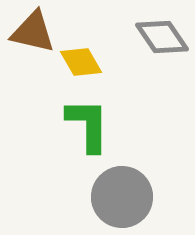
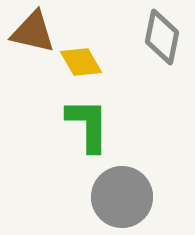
gray diamond: rotated 46 degrees clockwise
